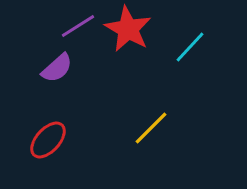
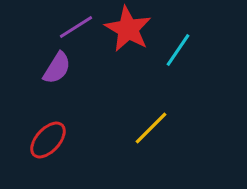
purple line: moved 2 px left, 1 px down
cyan line: moved 12 px left, 3 px down; rotated 9 degrees counterclockwise
purple semicircle: rotated 16 degrees counterclockwise
